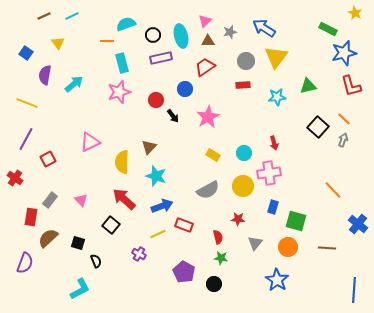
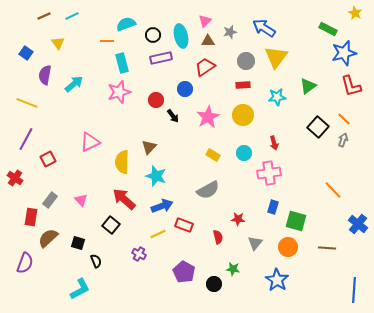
green triangle at (308, 86): rotated 24 degrees counterclockwise
yellow circle at (243, 186): moved 71 px up
green star at (221, 258): moved 12 px right, 11 px down
